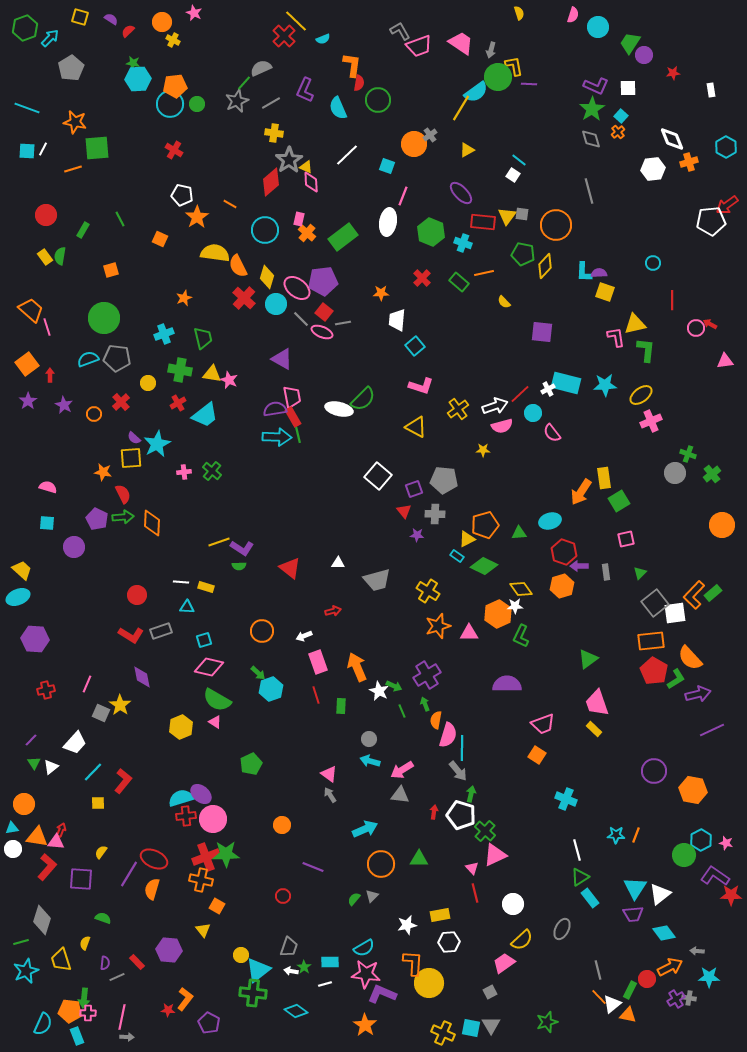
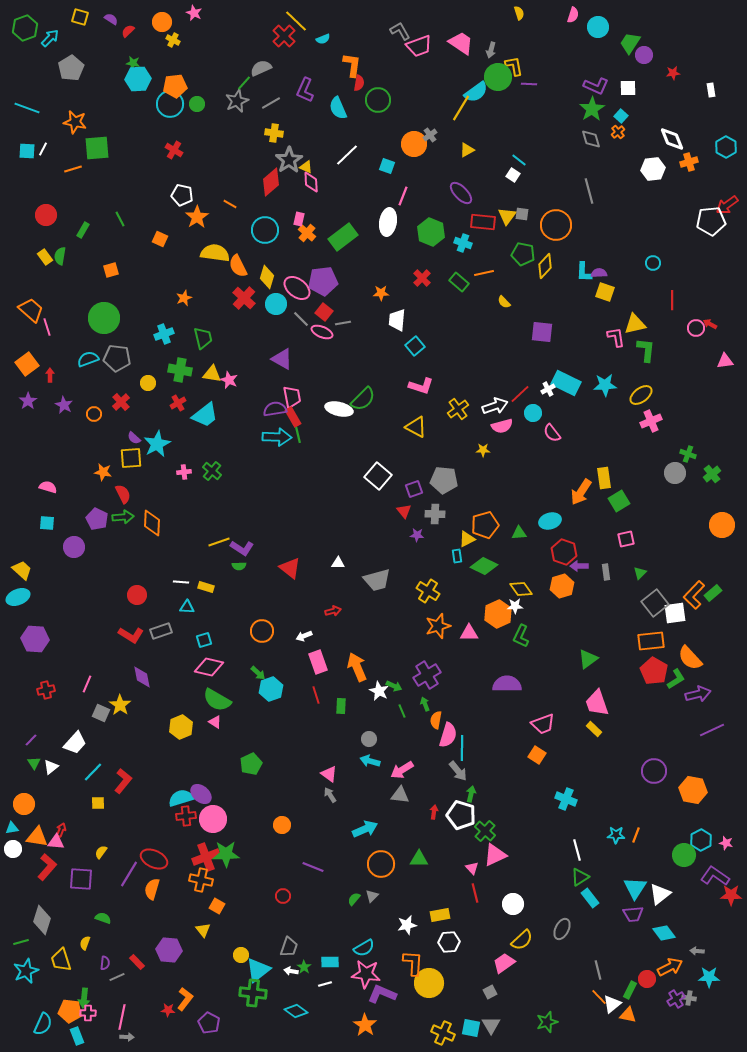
cyan rectangle at (566, 383): rotated 12 degrees clockwise
cyan rectangle at (457, 556): rotated 48 degrees clockwise
